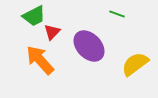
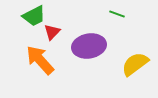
purple ellipse: rotated 56 degrees counterclockwise
